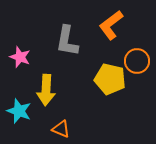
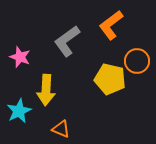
gray L-shape: rotated 44 degrees clockwise
cyan star: rotated 25 degrees clockwise
